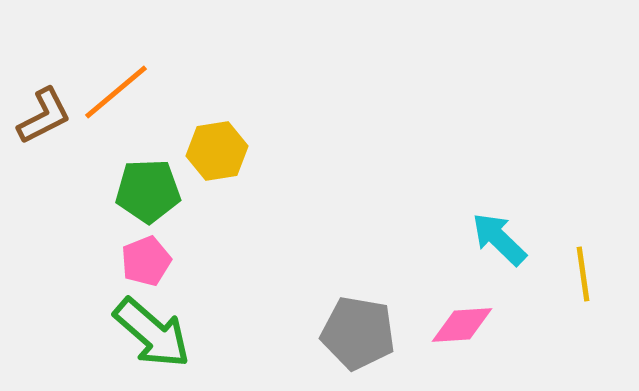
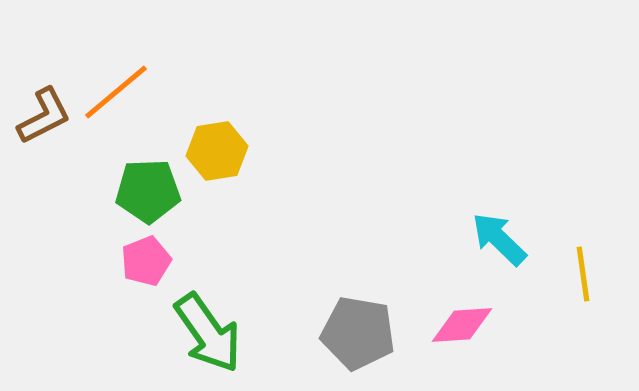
green arrow: moved 56 px right; rotated 14 degrees clockwise
